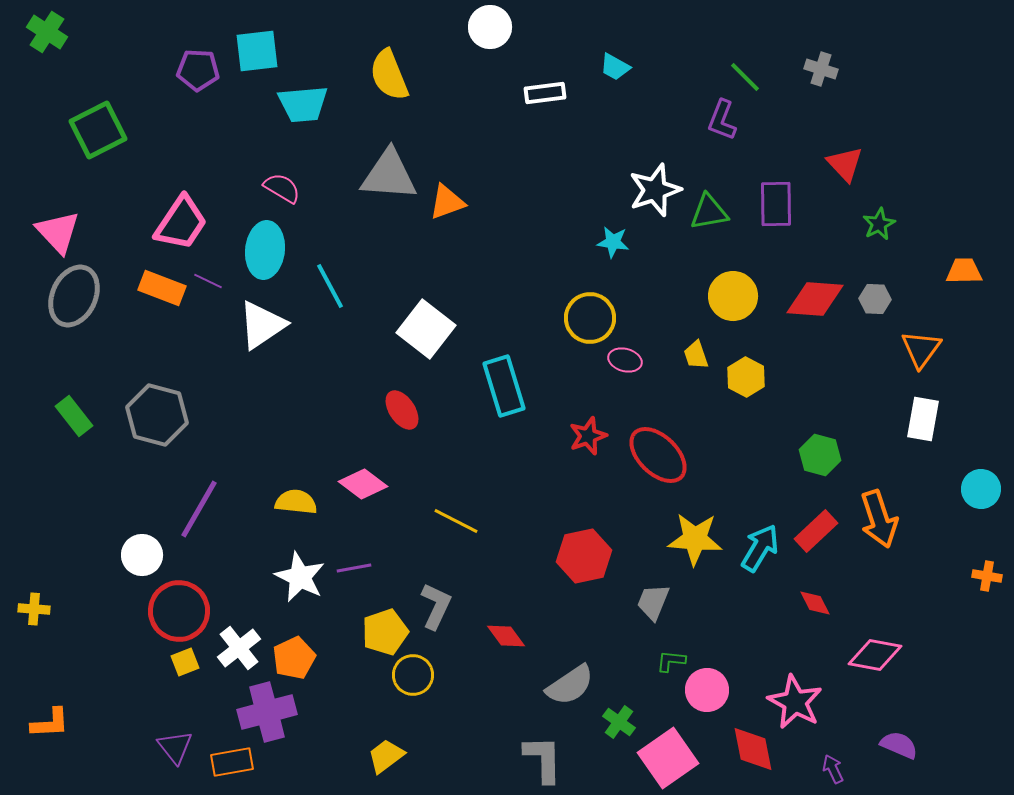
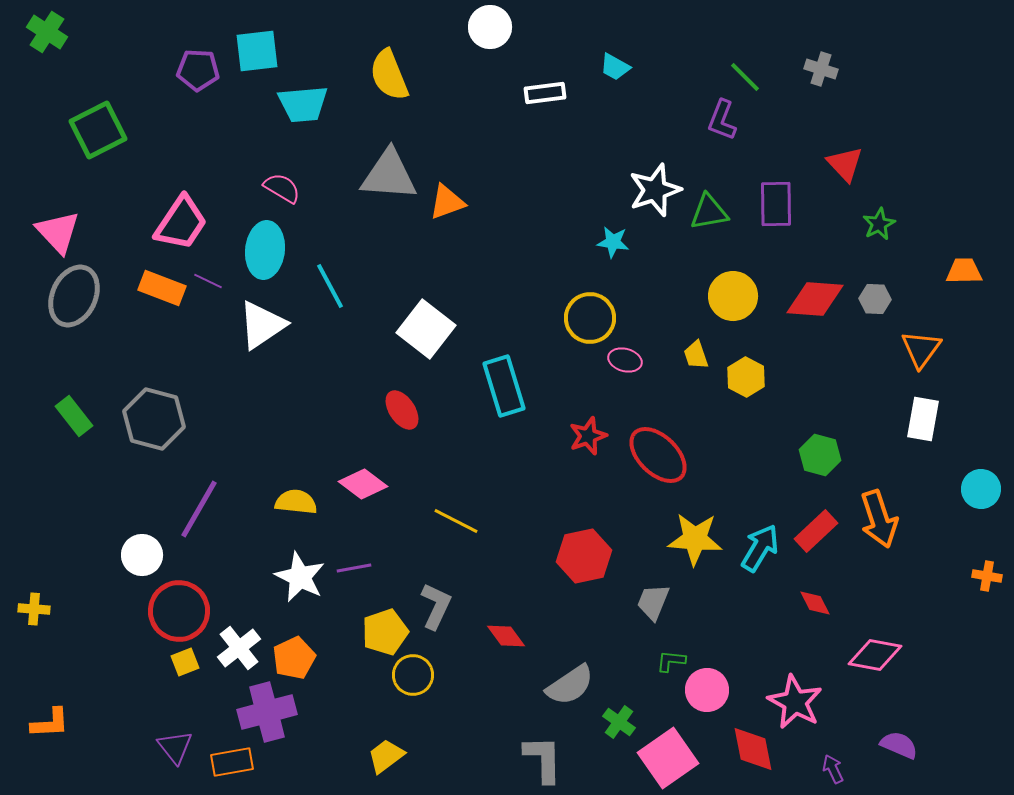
gray hexagon at (157, 415): moved 3 px left, 4 px down
